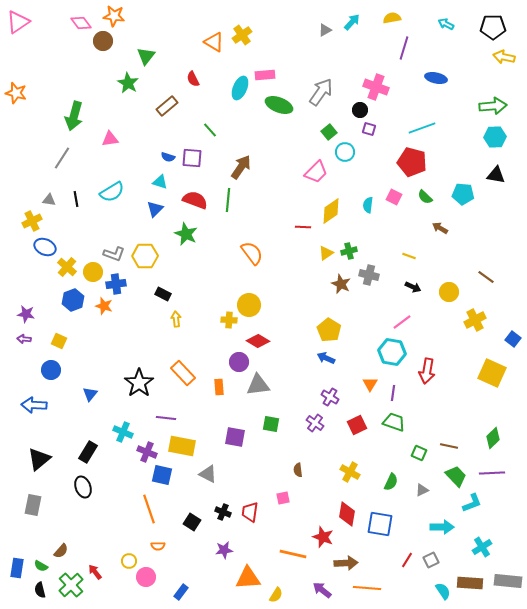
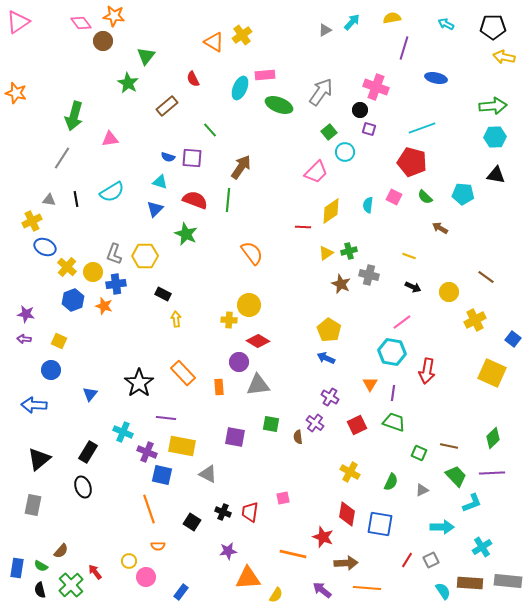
gray L-shape at (114, 254): rotated 90 degrees clockwise
brown semicircle at (298, 470): moved 33 px up
purple star at (224, 550): moved 4 px right, 1 px down
